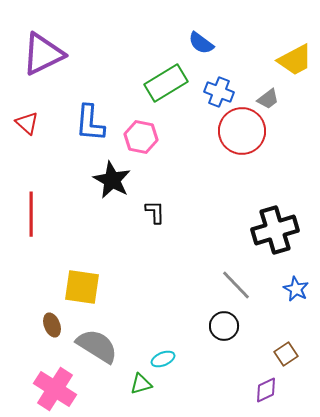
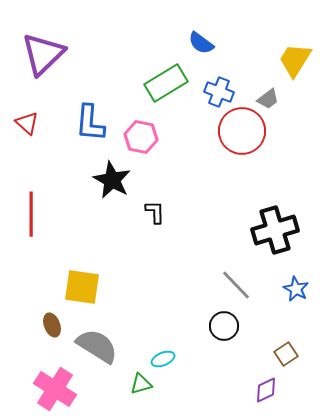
purple triangle: rotated 18 degrees counterclockwise
yellow trapezoid: rotated 150 degrees clockwise
